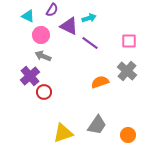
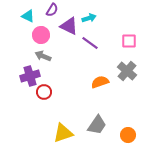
purple cross: rotated 24 degrees clockwise
